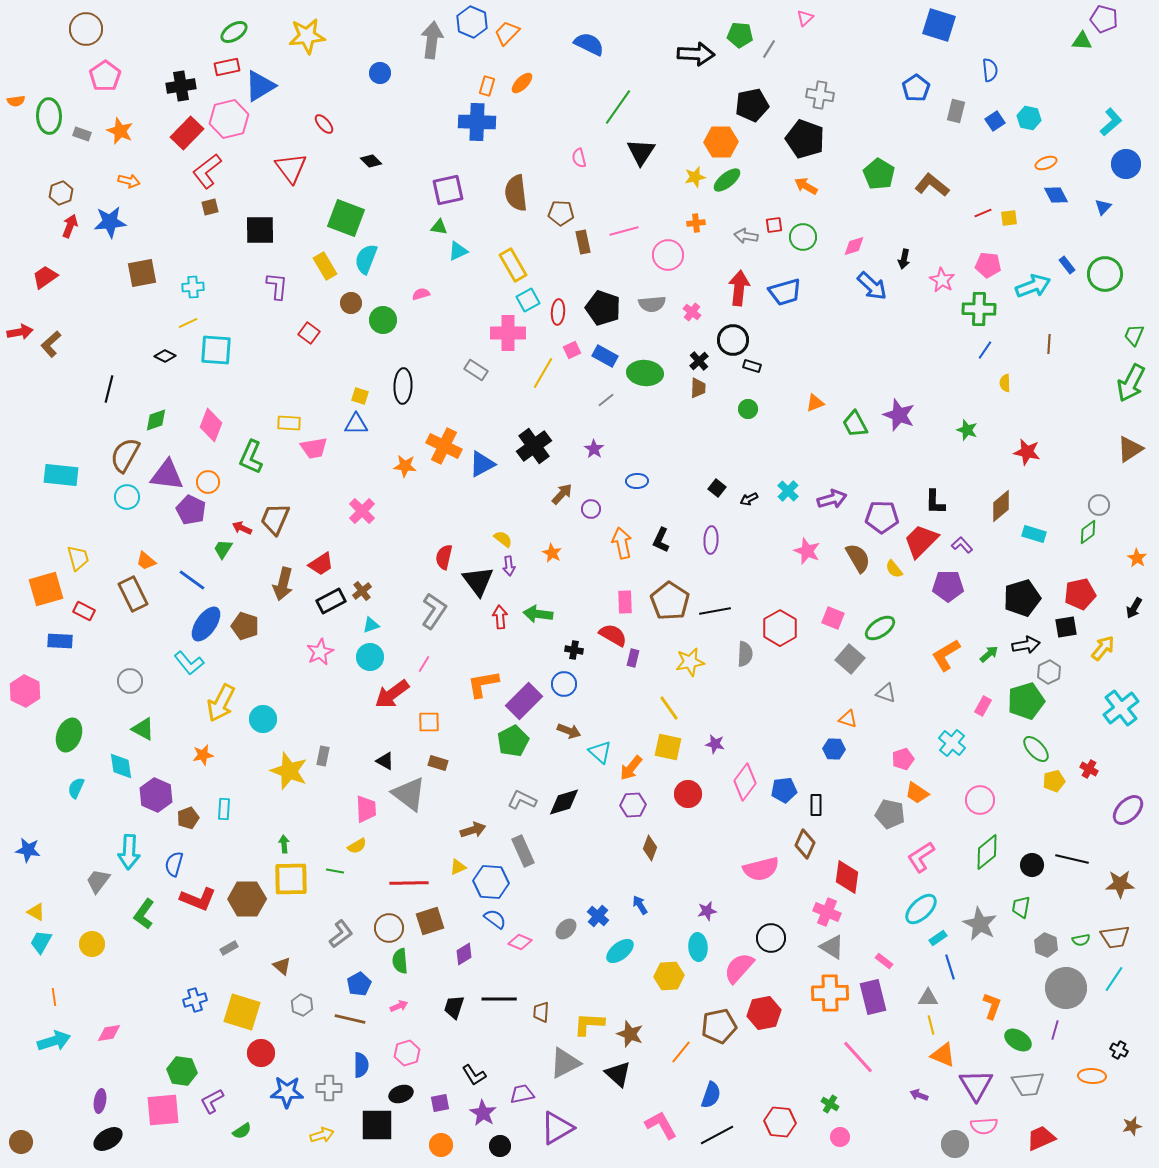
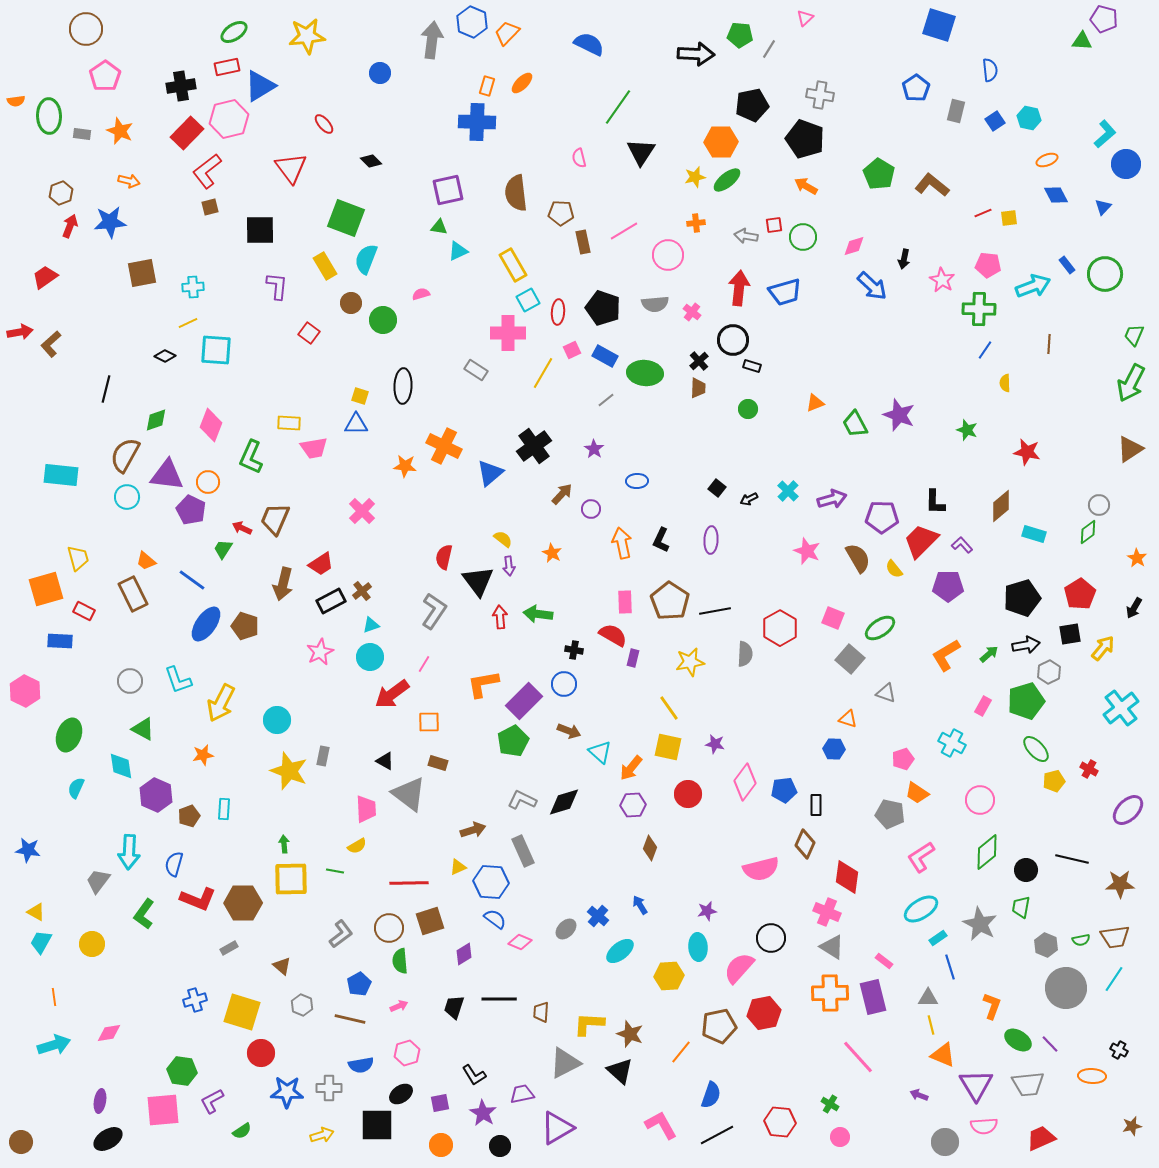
cyan L-shape at (1111, 122): moved 6 px left, 12 px down
gray rectangle at (82, 134): rotated 12 degrees counterclockwise
orange ellipse at (1046, 163): moved 1 px right, 3 px up
pink line at (624, 231): rotated 16 degrees counterclockwise
gray semicircle at (652, 304): moved 3 px right
black line at (109, 389): moved 3 px left
blue triangle at (482, 464): moved 8 px right, 9 px down; rotated 12 degrees counterclockwise
red pentagon at (1080, 594): rotated 20 degrees counterclockwise
black square at (1066, 627): moved 4 px right, 7 px down
cyan L-shape at (189, 663): moved 11 px left, 17 px down; rotated 20 degrees clockwise
cyan circle at (263, 719): moved 14 px right, 1 px down
cyan cross at (952, 743): rotated 12 degrees counterclockwise
brown pentagon at (188, 818): moved 1 px right, 2 px up
black circle at (1032, 865): moved 6 px left, 5 px down
brown hexagon at (247, 899): moved 4 px left, 4 px down
cyan ellipse at (921, 909): rotated 12 degrees clockwise
purple line at (1055, 1030): moved 5 px left, 14 px down; rotated 60 degrees counterclockwise
cyan arrow at (54, 1041): moved 4 px down
blue semicircle at (361, 1065): rotated 80 degrees clockwise
black triangle at (618, 1074): moved 2 px right, 3 px up
black ellipse at (401, 1094): rotated 15 degrees counterclockwise
gray circle at (955, 1144): moved 10 px left, 2 px up
